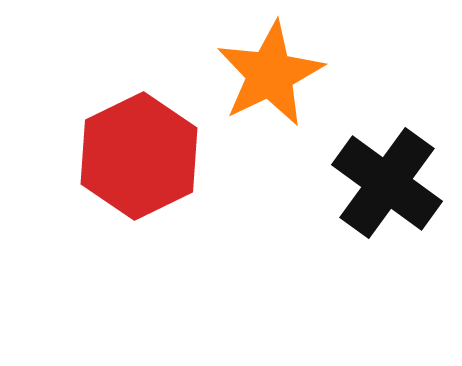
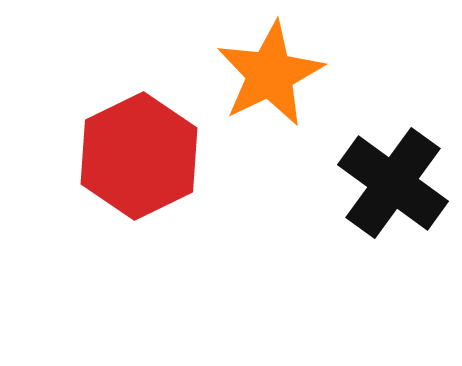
black cross: moved 6 px right
